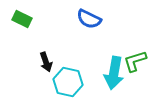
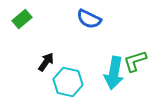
green rectangle: rotated 66 degrees counterclockwise
black arrow: rotated 126 degrees counterclockwise
